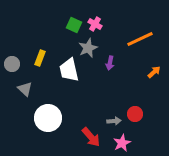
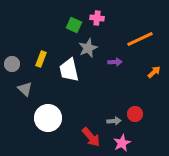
pink cross: moved 2 px right, 6 px up; rotated 24 degrees counterclockwise
yellow rectangle: moved 1 px right, 1 px down
purple arrow: moved 5 px right, 1 px up; rotated 104 degrees counterclockwise
